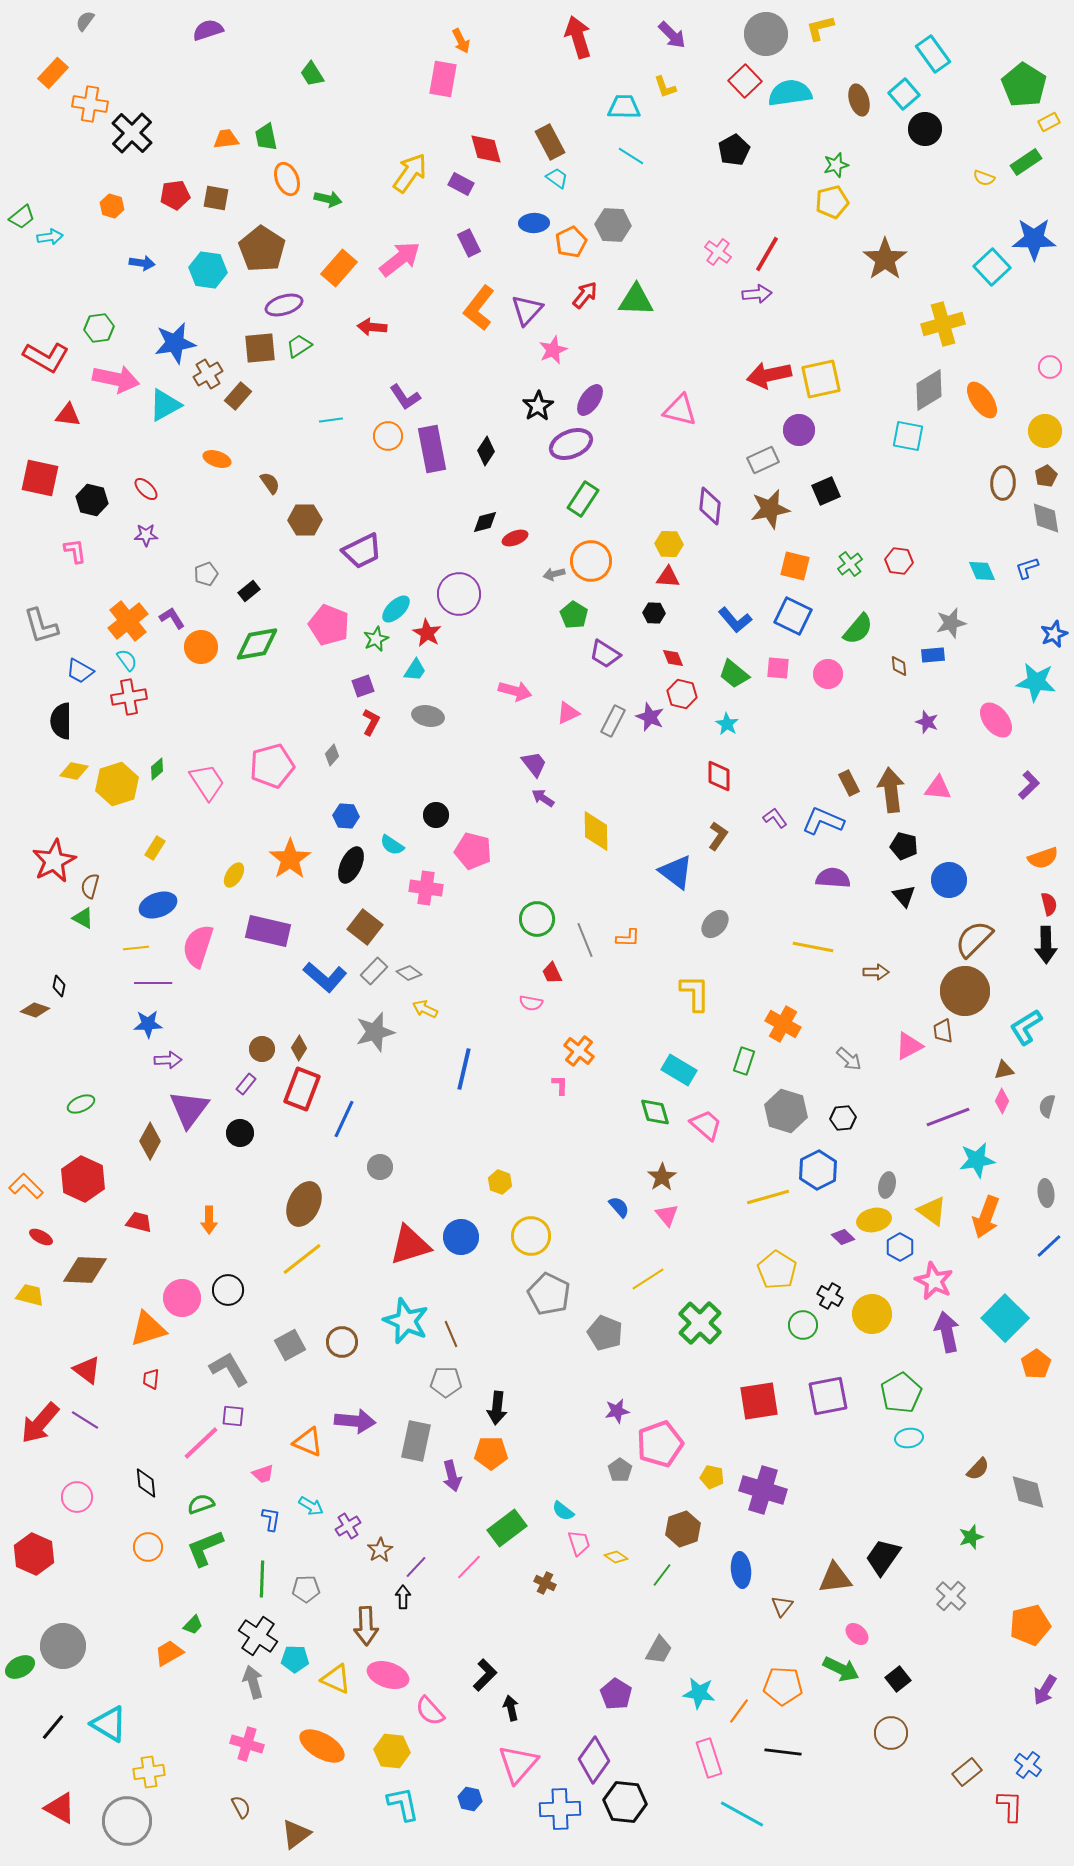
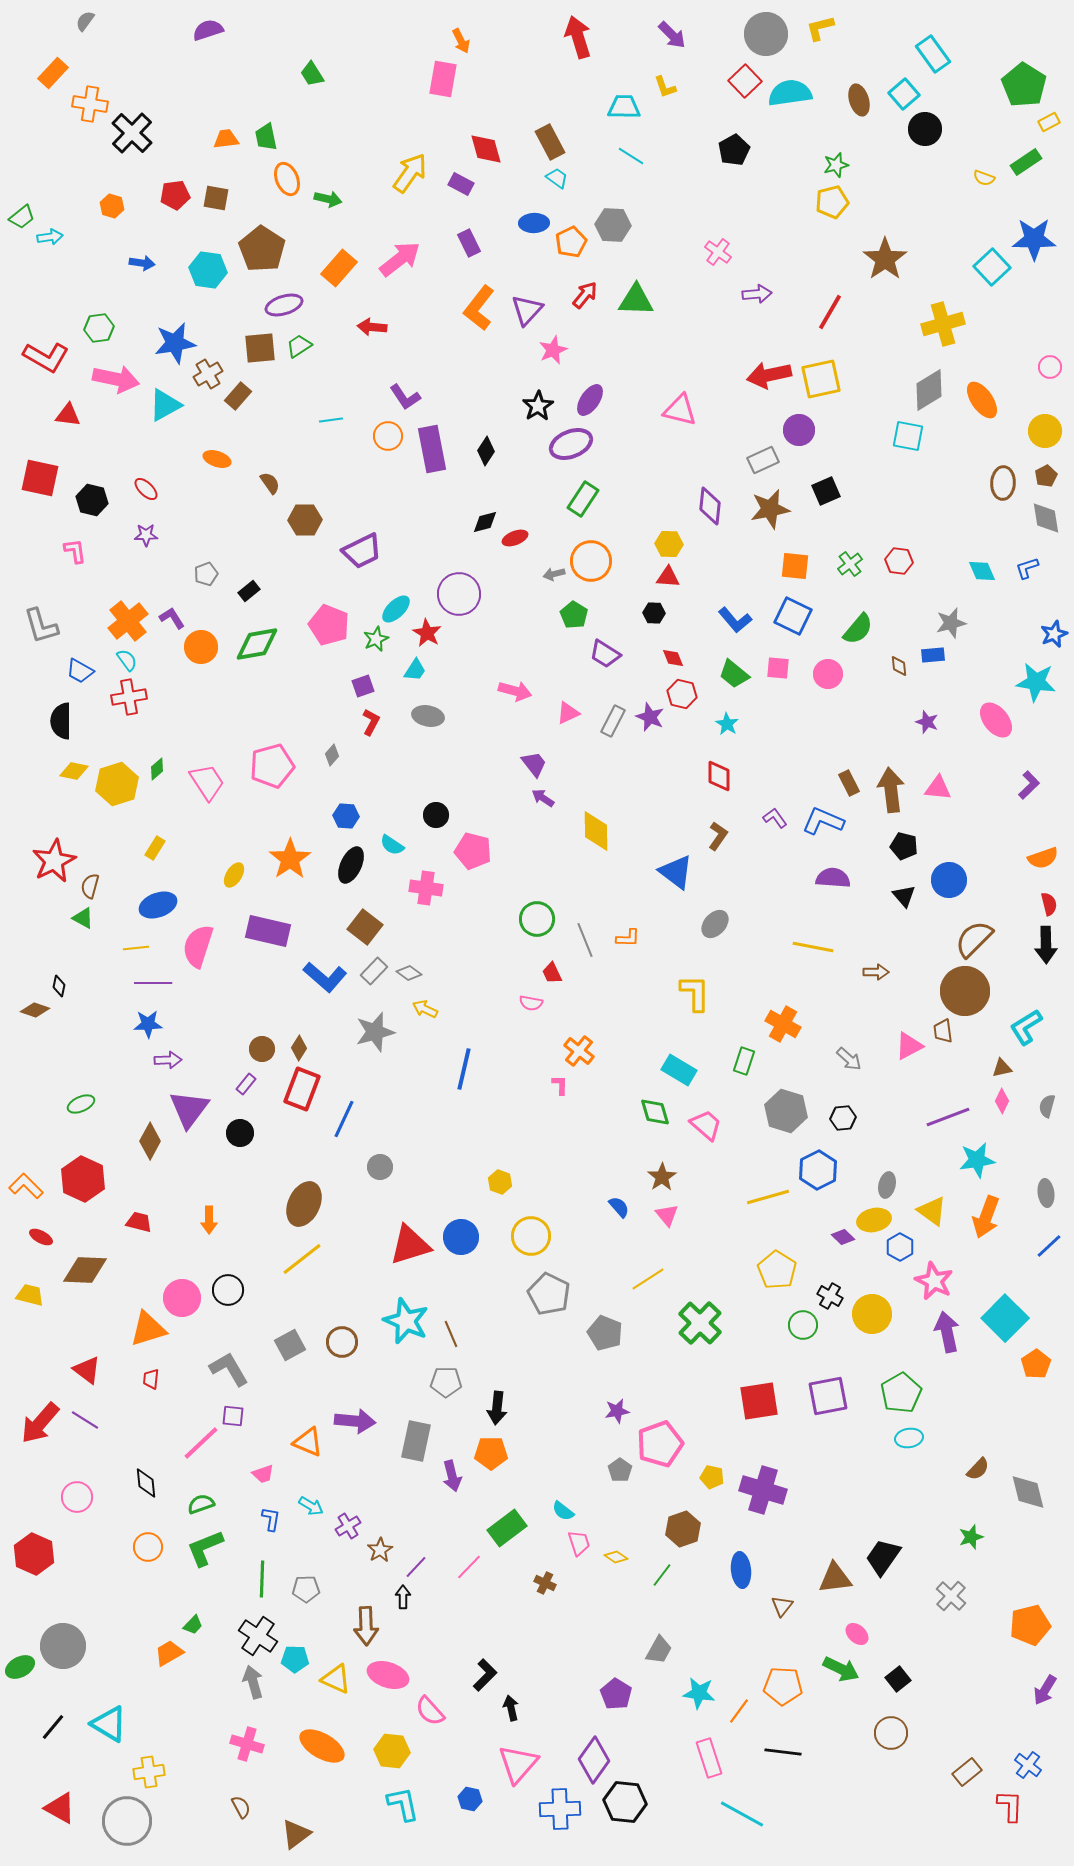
red line at (767, 254): moved 63 px right, 58 px down
orange square at (795, 566): rotated 8 degrees counterclockwise
brown triangle at (1004, 1070): moved 2 px left, 2 px up
